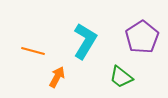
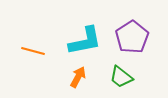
purple pentagon: moved 10 px left
cyan L-shape: rotated 48 degrees clockwise
orange arrow: moved 21 px right
